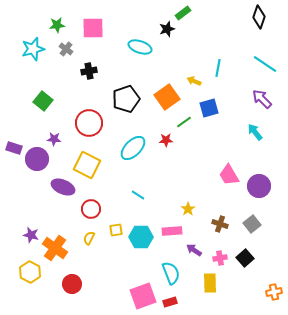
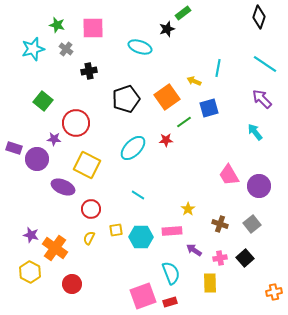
green star at (57, 25): rotated 21 degrees clockwise
red circle at (89, 123): moved 13 px left
